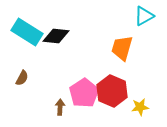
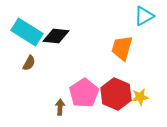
brown semicircle: moved 7 px right, 15 px up
red hexagon: moved 4 px right, 3 px down
yellow star: moved 10 px up
